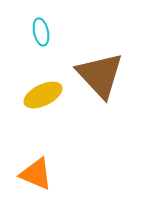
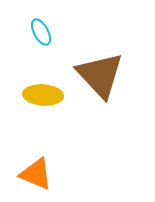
cyan ellipse: rotated 16 degrees counterclockwise
yellow ellipse: rotated 30 degrees clockwise
